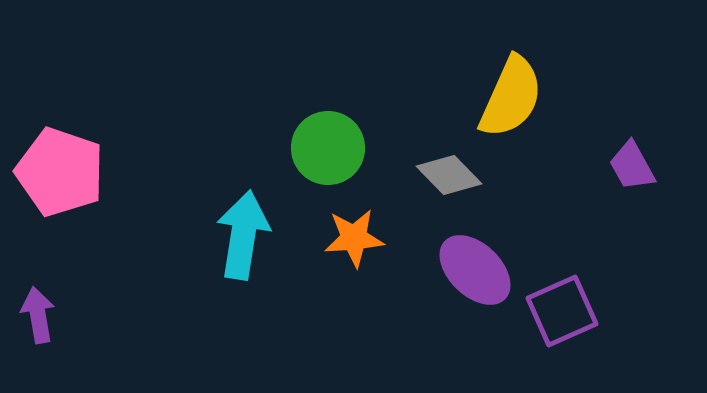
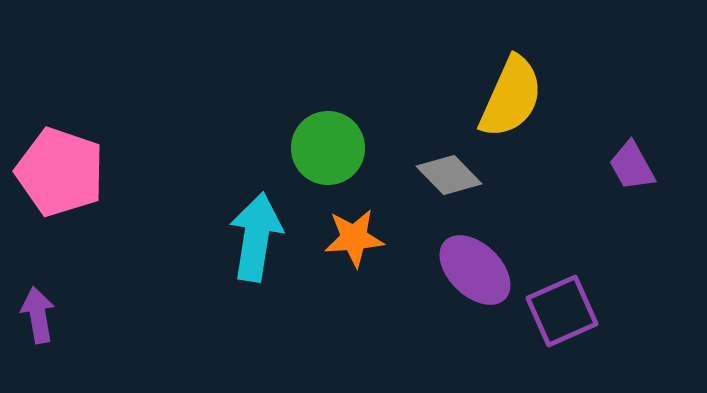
cyan arrow: moved 13 px right, 2 px down
